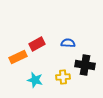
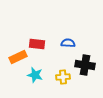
red rectangle: rotated 35 degrees clockwise
cyan star: moved 5 px up
